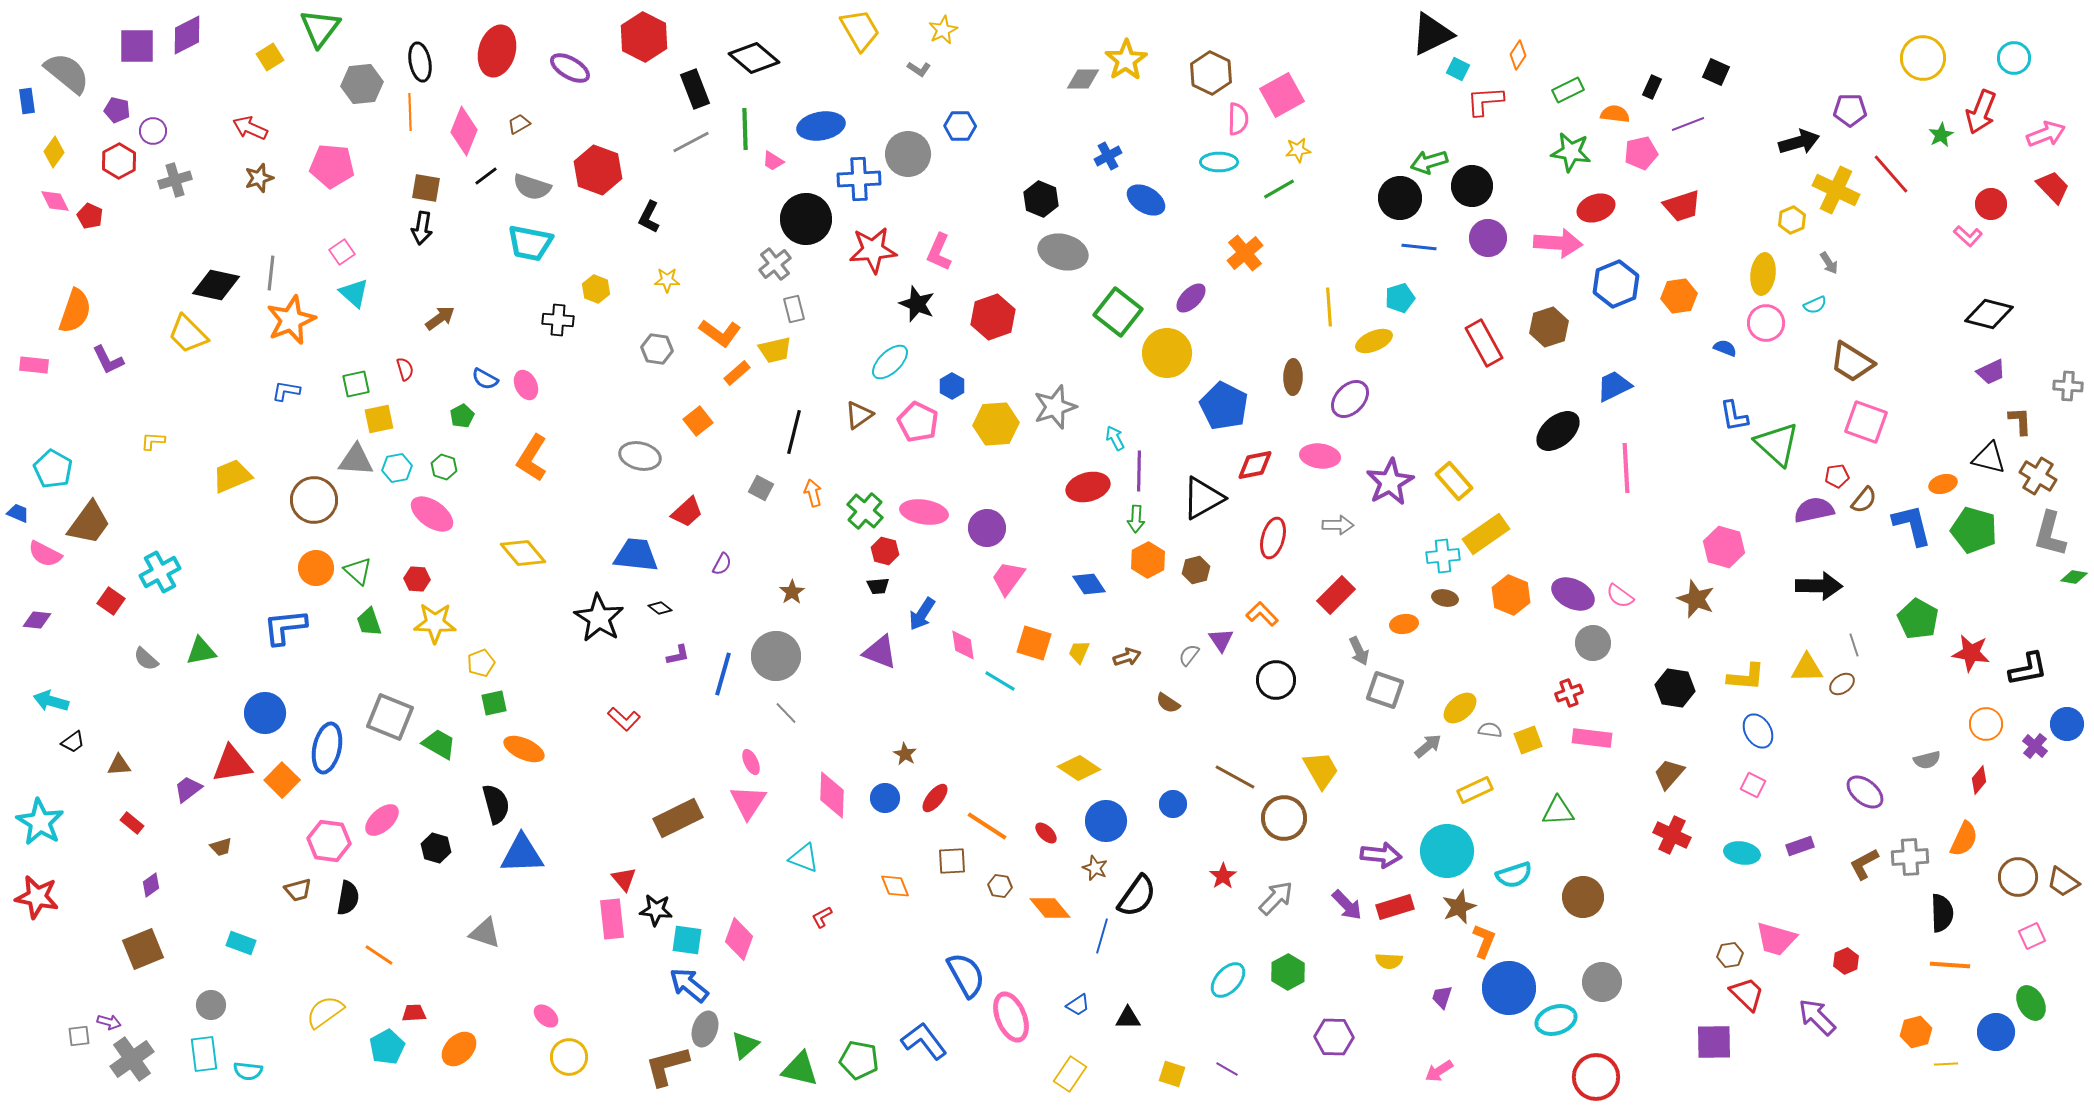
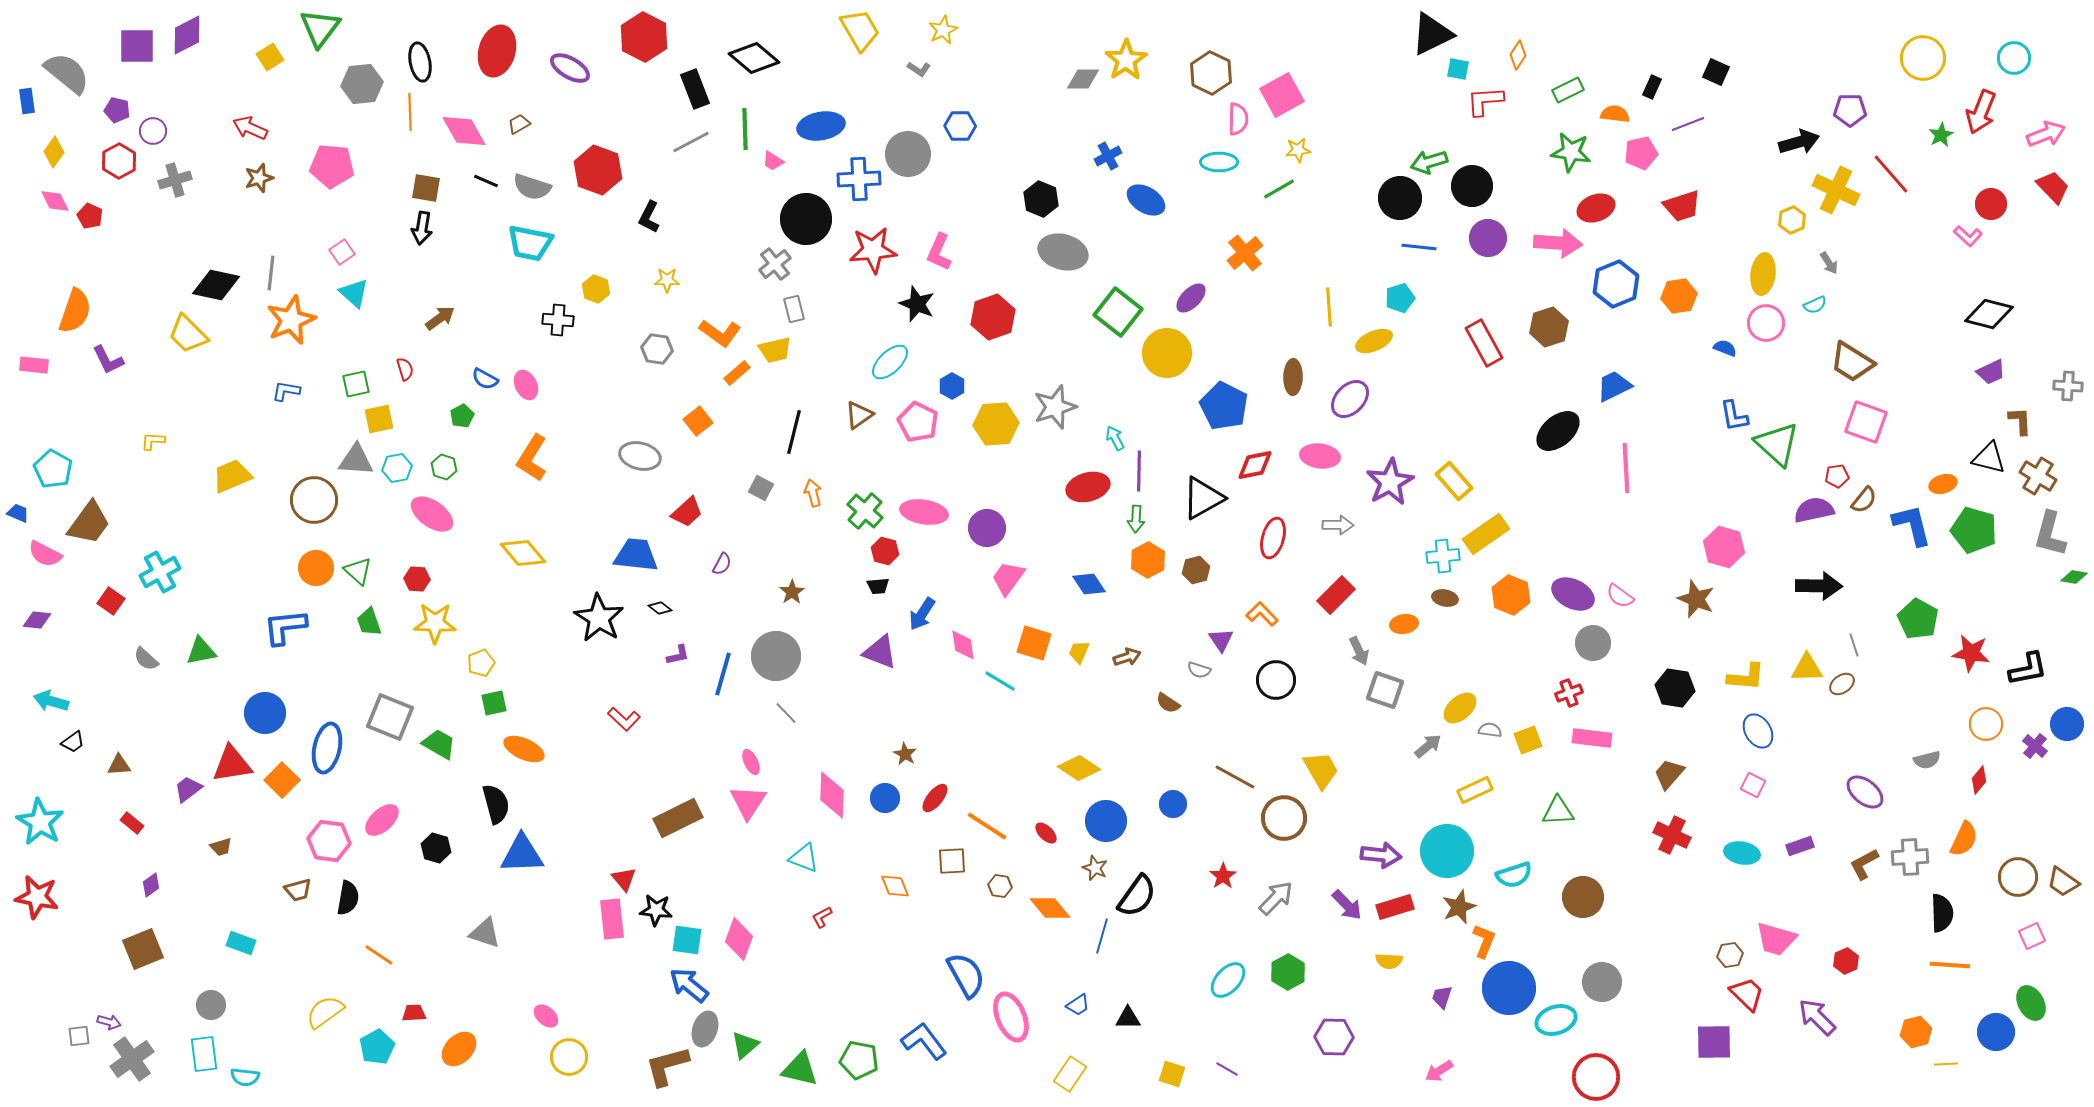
cyan square at (1458, 69): rotated 15 degrees counterclockwise
pink diamond at (464, 131): rotated 51 degrees counterclockwise
black line at (486, 176): moved 5 px down; rotated 60 degrees clockwise
gray semicircle at (1189, 655): moved 10 px right, 15 px down; rotated 110 degrees counterclockwise
cyan pentagon at (387, 1047): moved 10 px left
cyan semicircle at (248, 1071): moved 3 px left, 6 px down
